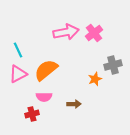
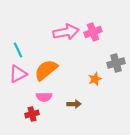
pink cross: moved 1 px left, 1 px up; rotated 18 degrees clockwise
gray cross: moved 3 px right, 2 px up
